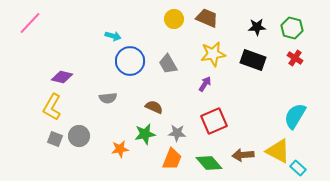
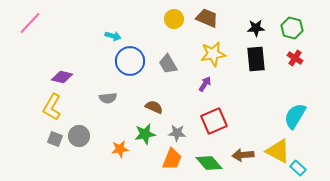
black star: moved 1 px left, 1 px down
black rectangle: moved 3 px right, 1 px up; rotated 65 degrees clockwise
